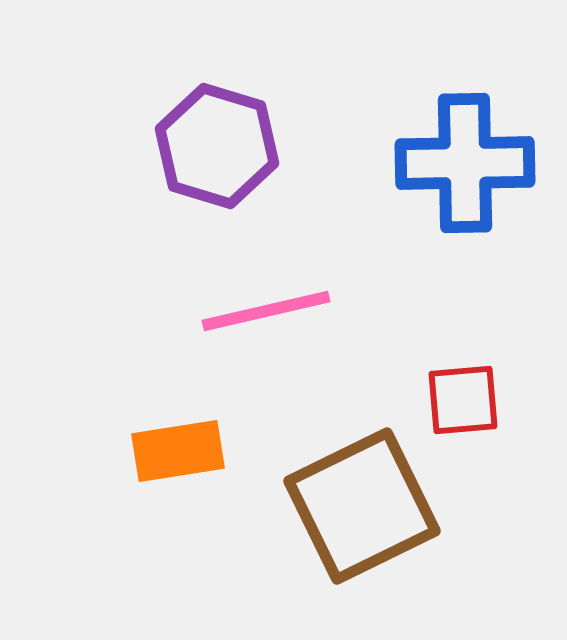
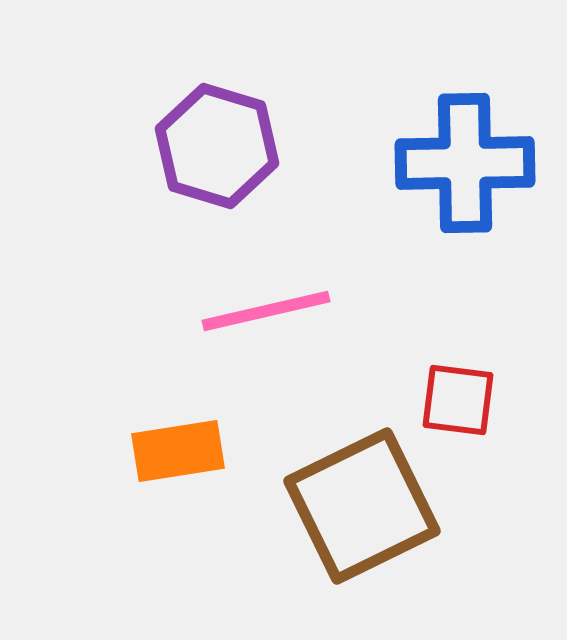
red square: moved 5 px left; rotated 12 degrees clockwise
